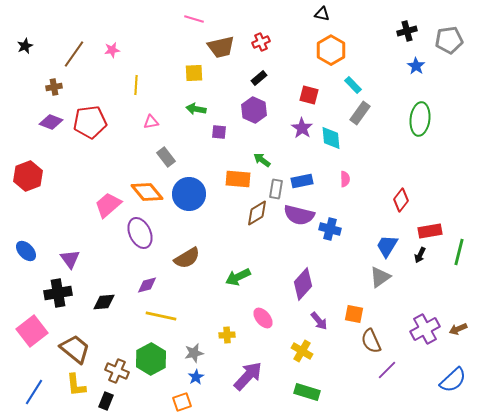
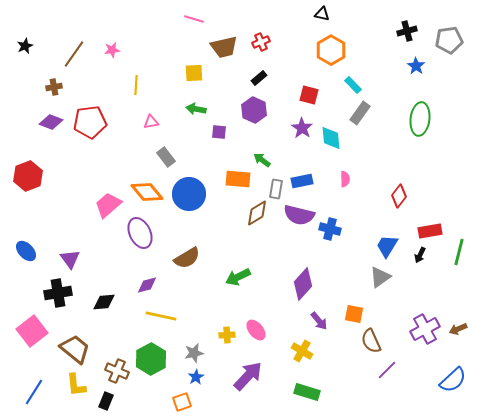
brown trapezoid at (221, 47): moved 3 px right
red diamond at (401, 200): moved 2 px left, 4 px up
pink ellipse at (263, 318): moved 7 px left, 12 px down
